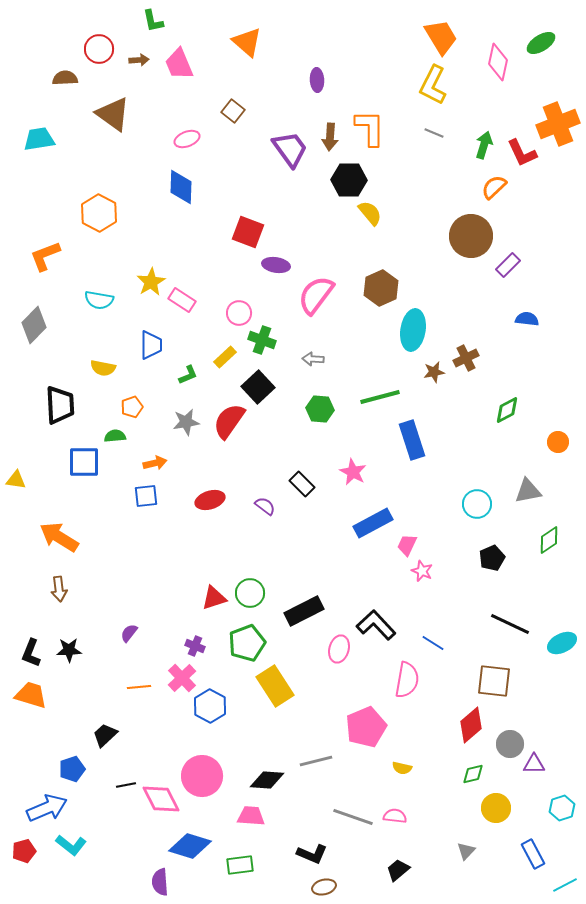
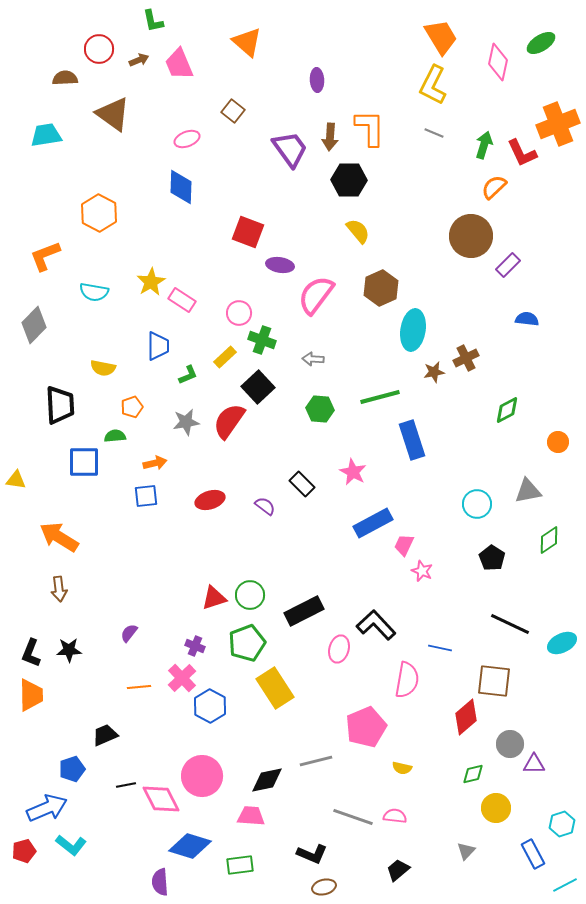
brown arrow at (139, 60): rotated 18 degrees counterclockwise
cyan trapezoid at (39, 139): moved 7 px right, 4 px up
yellow semicircle at (370, 213): moved 12 px left, 18 px down
purple ellipse at (276, 265): moved 4 px right
cyan semicircle at (99, 300): moved 5 px left, 8 px up
blue trapezoid at (151, 345): moved 7 px right, 1 px down
pink trapezoid at (407, 545): moved 3 px left
black pentagon at (492, 558): rotated 15 degrees counterclockwise
green circle at (250, 593): moved 2 px down
blue line at (433, 643): moved 7 px right, 5 px down; rotated 20 degrees counterclockwise
yellow rectangle at (275, 686): moved 2 px down
orange trapezoid at (31, 695): rotated 72 degrees clockwise
red diamond at (471, 725): moved 5 px left, 8 px up
black trapezoid at (105, 735): rotated 20 degrees clockwise
black diamond at (267, 780): rotated 16 degrees counterclockwise
cyan hexagon at (562, 808): moved 16 px down
